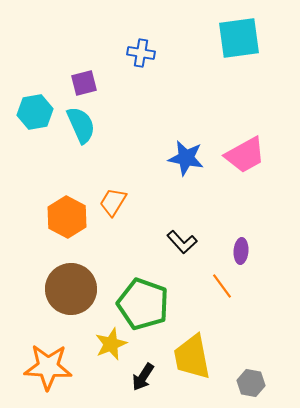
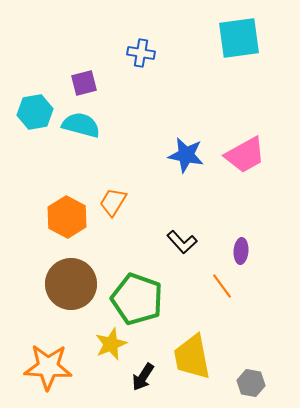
cyan semicircle: rotated 51 degrees counterclockwise
blue star: moved 3 px up
brown circle: moved 5 px up
green pentagon: moved 6 px left, 5 px up
